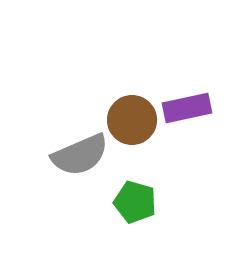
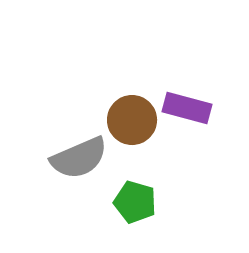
purple rectangle: rotated 27 degrees clockwise
gray semicircle: moved 1 px left, 3 px down
